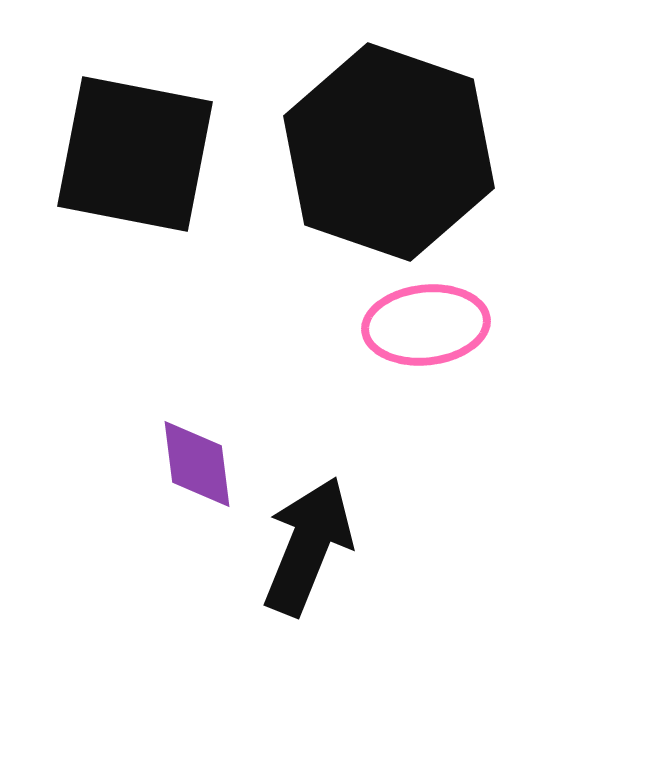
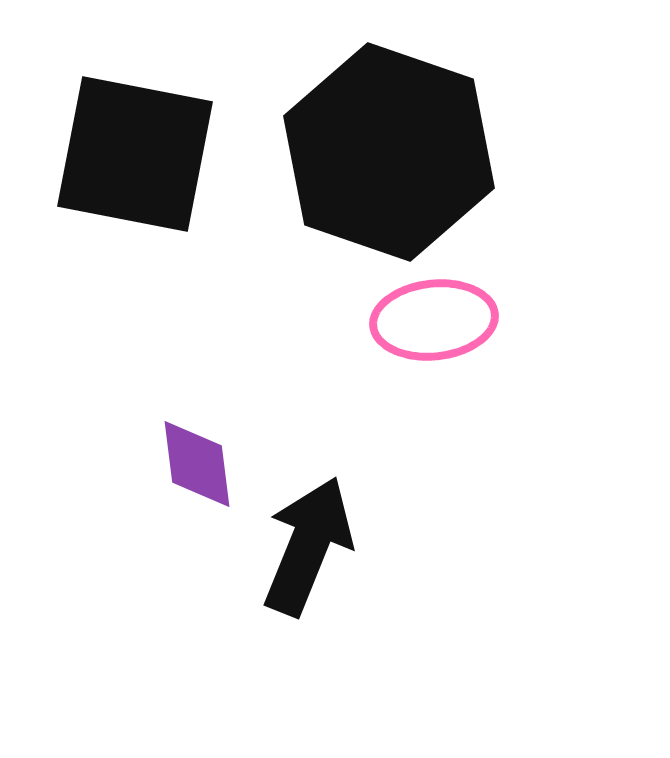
pink ellipse: moved 8 px right, 5 px up
